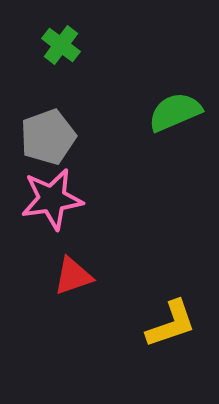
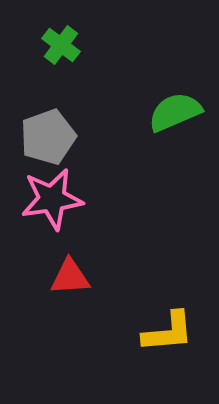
red triangle: moved 3 px left, 1 px down; rotated 15 degrees clockwise
yellow L-shape: moved 3 px left, 8 px down; rotated 14 degrees clockwise
